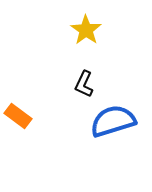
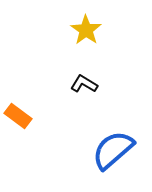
black L-shape: rotated 96 degrees clockwise
blue semicircle: moved 29 px down; rotated 24 degrees counterclockwise
